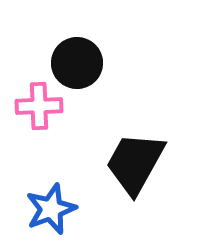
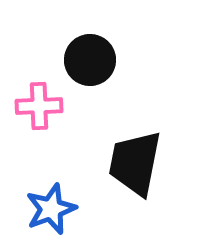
black circle: moved 13 px right, 3 px up
black trapezoid: rotated 18 degrees counterclockwise
